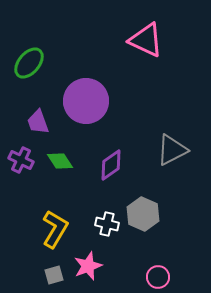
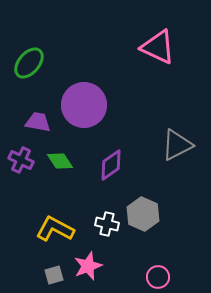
pink triangle: moved 12 px right, 7 px down
purple circle: moved 2 px left, 4 px down
purple trapezoid: rotated 120 degrees clockwise
gray triangle: moved 5 px right, 5 px up
yellow L-shape: rotated 93 degrees counterclockwise
